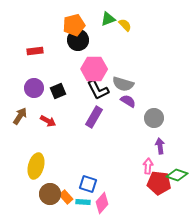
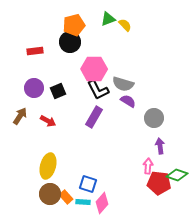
black circle: moved 8 px left, 2 px down
yellow ellipse: moved 12 px right
